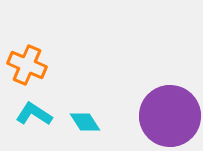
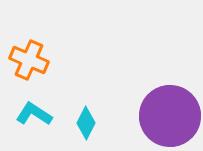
orange cross: moved 2 px right, 5 px up
cyan diamond: moved 1 px right, 1 px down; rotated 60 degrees clockwise
